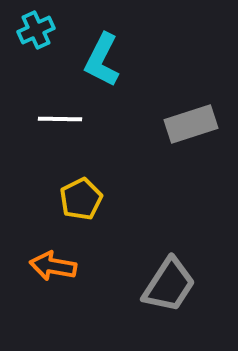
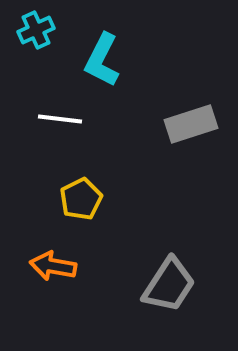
white line: rotated 6 degrees clockwise
